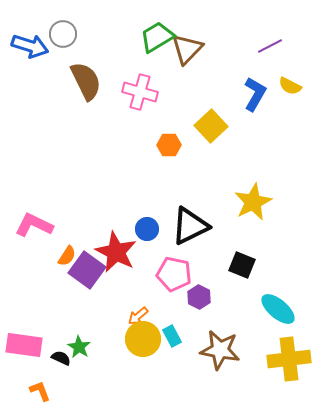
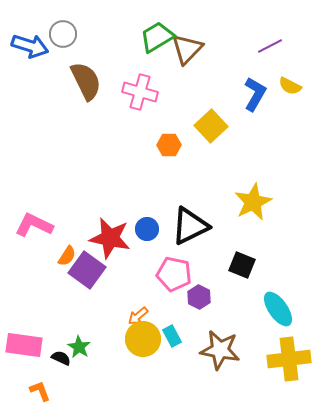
red star: moved 6 px left, 14 px up; rotated 15 degrees counterclockwise
cyan ellipse: rotated 15 degrees clockwise
